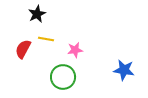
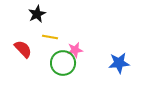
yellow line: moved 4 px right, 2 px up
red semicircle: rotated 108 degrees clockwise
blue star: moved 5 px left, 7 px up; rotated 15 degrees counterclockwise
green circle: moved 14 px up
